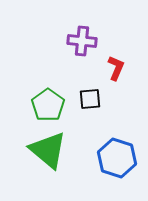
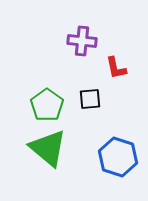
red L-shape: rotated 145 degrees clockwise
green pentagon: moved 1 px left
green triangle: moved 2 px up
blue hexagon: moved 1 px right, 1 px up
